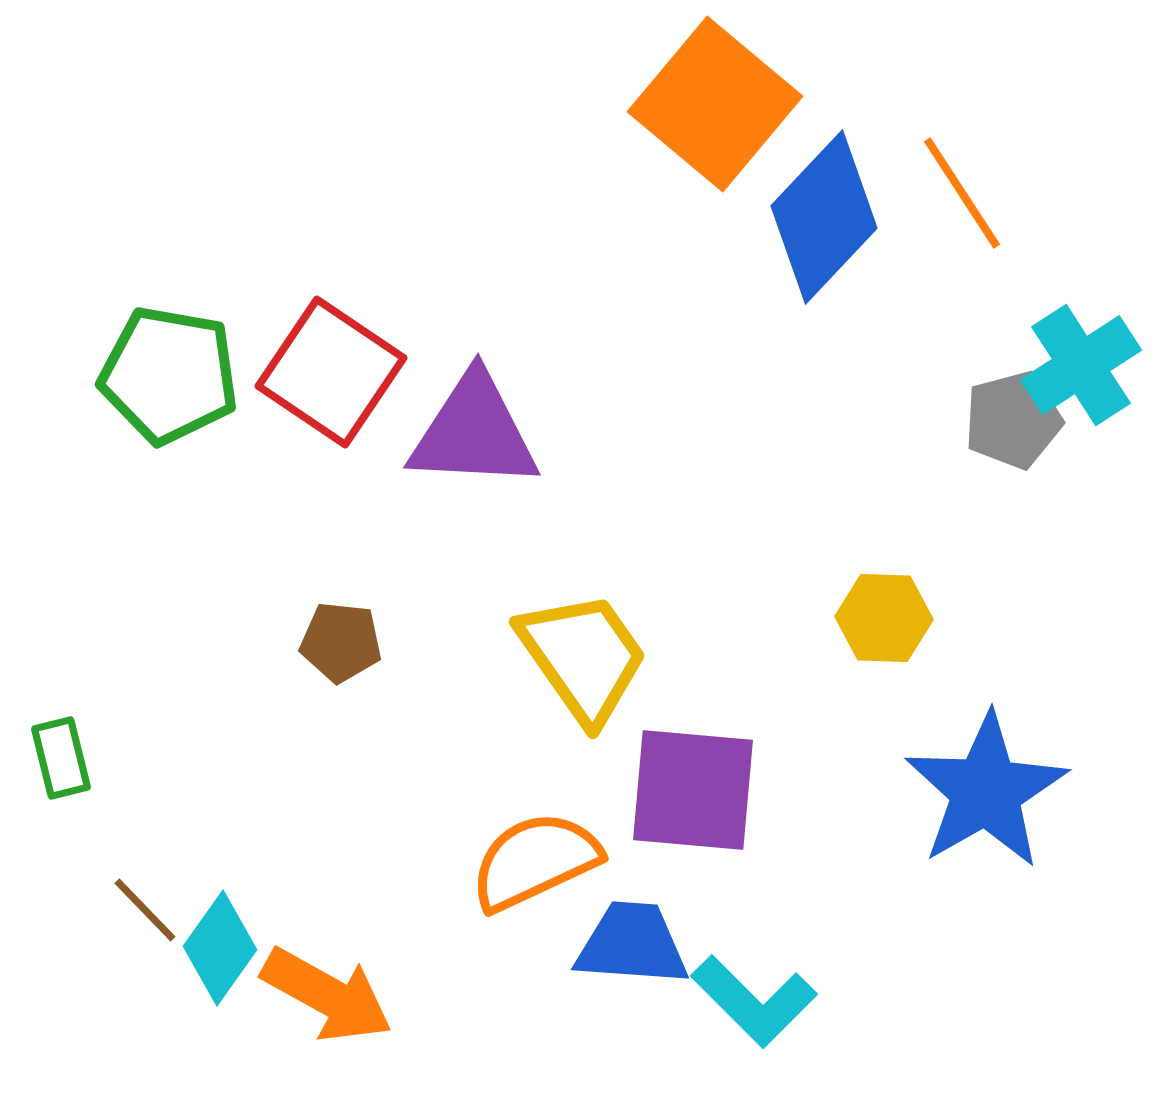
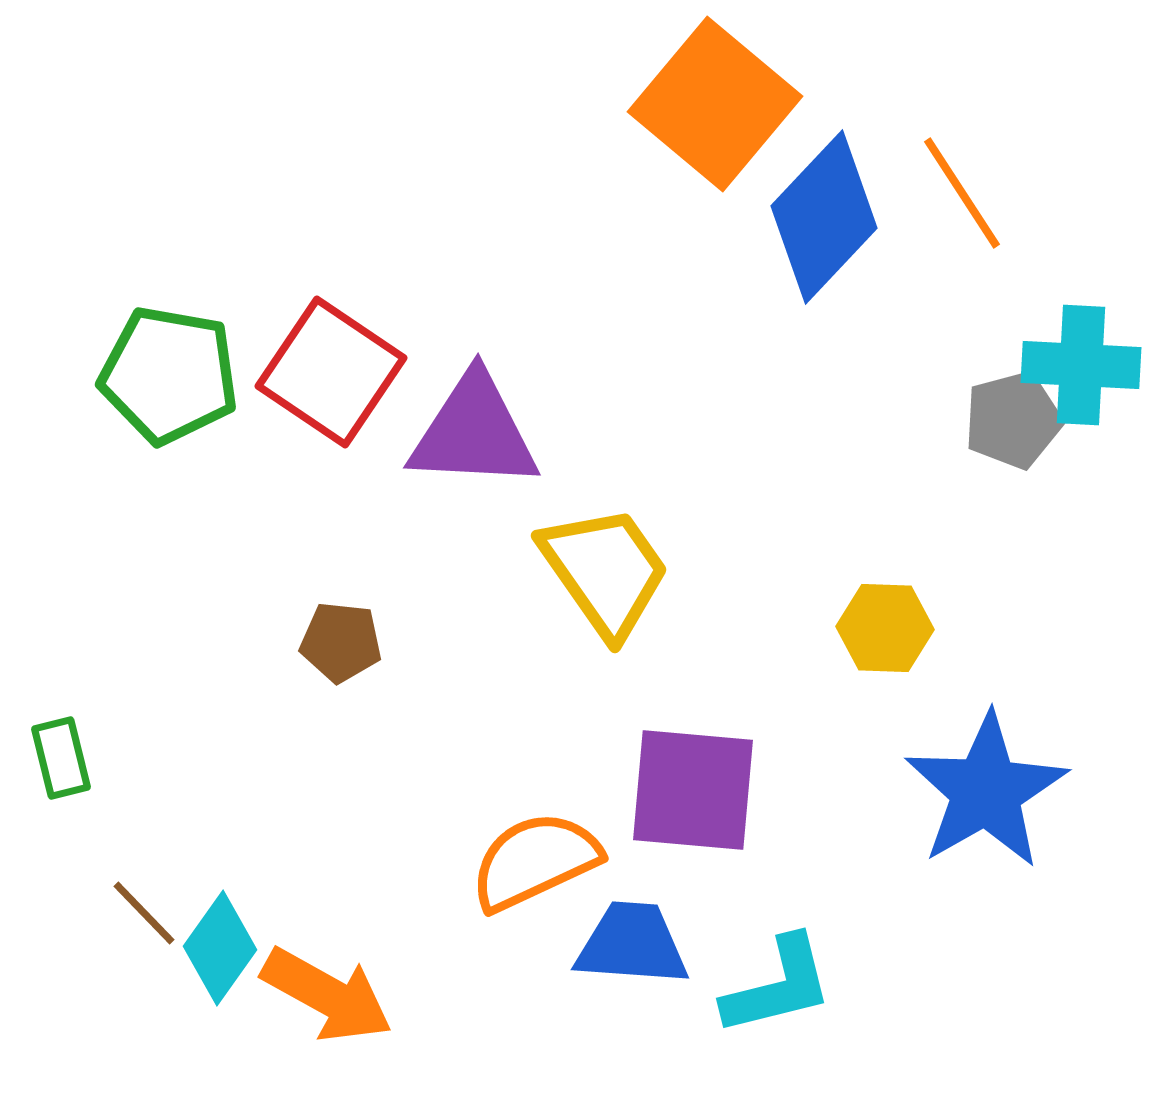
cyan cross: rotated 36 degrees clockwise
yellow hexagon: moved 1 px right, 10 px down
yellow trapezoid: moved 22 px right, 86 px up
brown line: moved 1 px left, 3 px down
cyan L-shape: moved 24 px right, 15 px up; rotated 59 degrees counterclockwise
